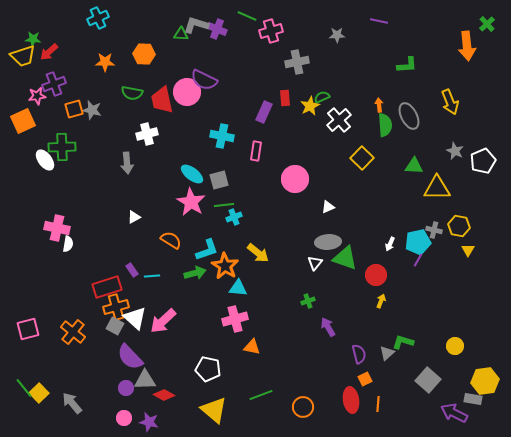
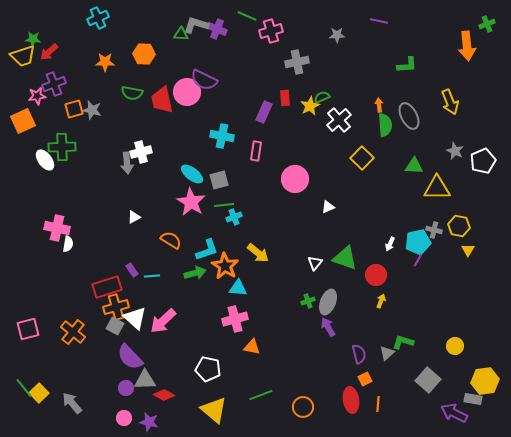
green cross at (487, 24): rotated 21 degrees clockwise
white cross at (147, 134): moved 6 px left, 18 px down
gray ellipse at (328, 242): moved 60 px down; rotated 65 degrees counterclockwise
